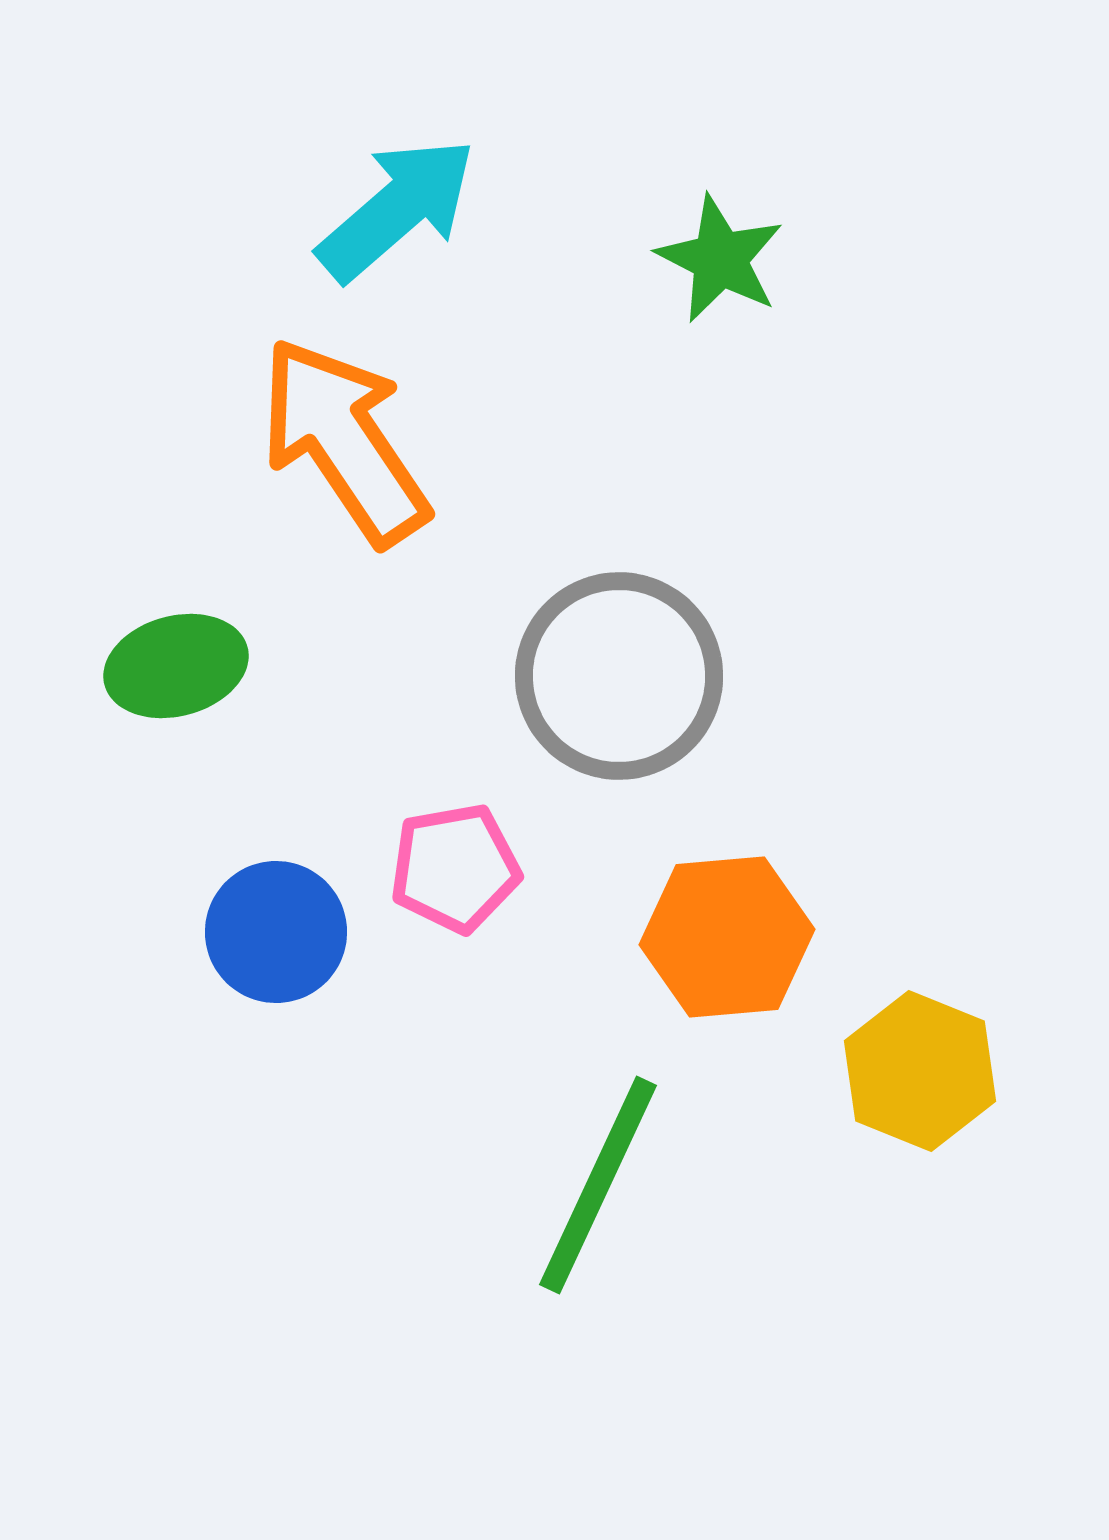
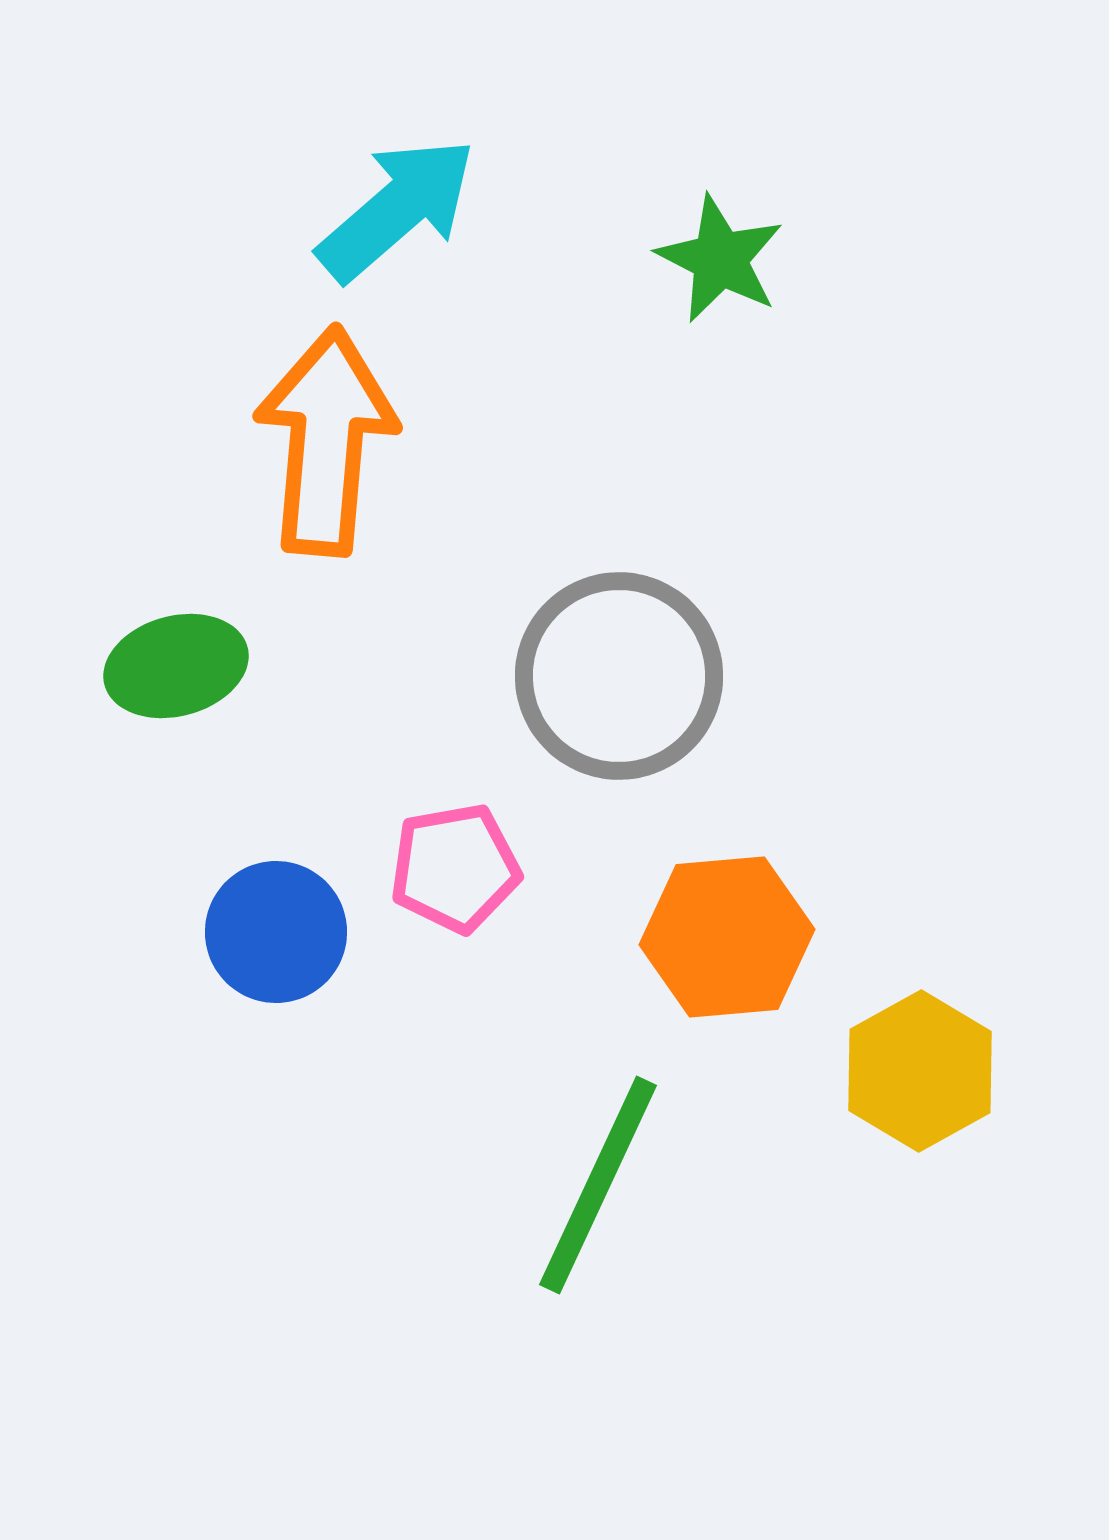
orange arrow: moved 18 px left; rotated 39 degrees clockwise
yellow hexagon: rotated 9 degrees clockwise
